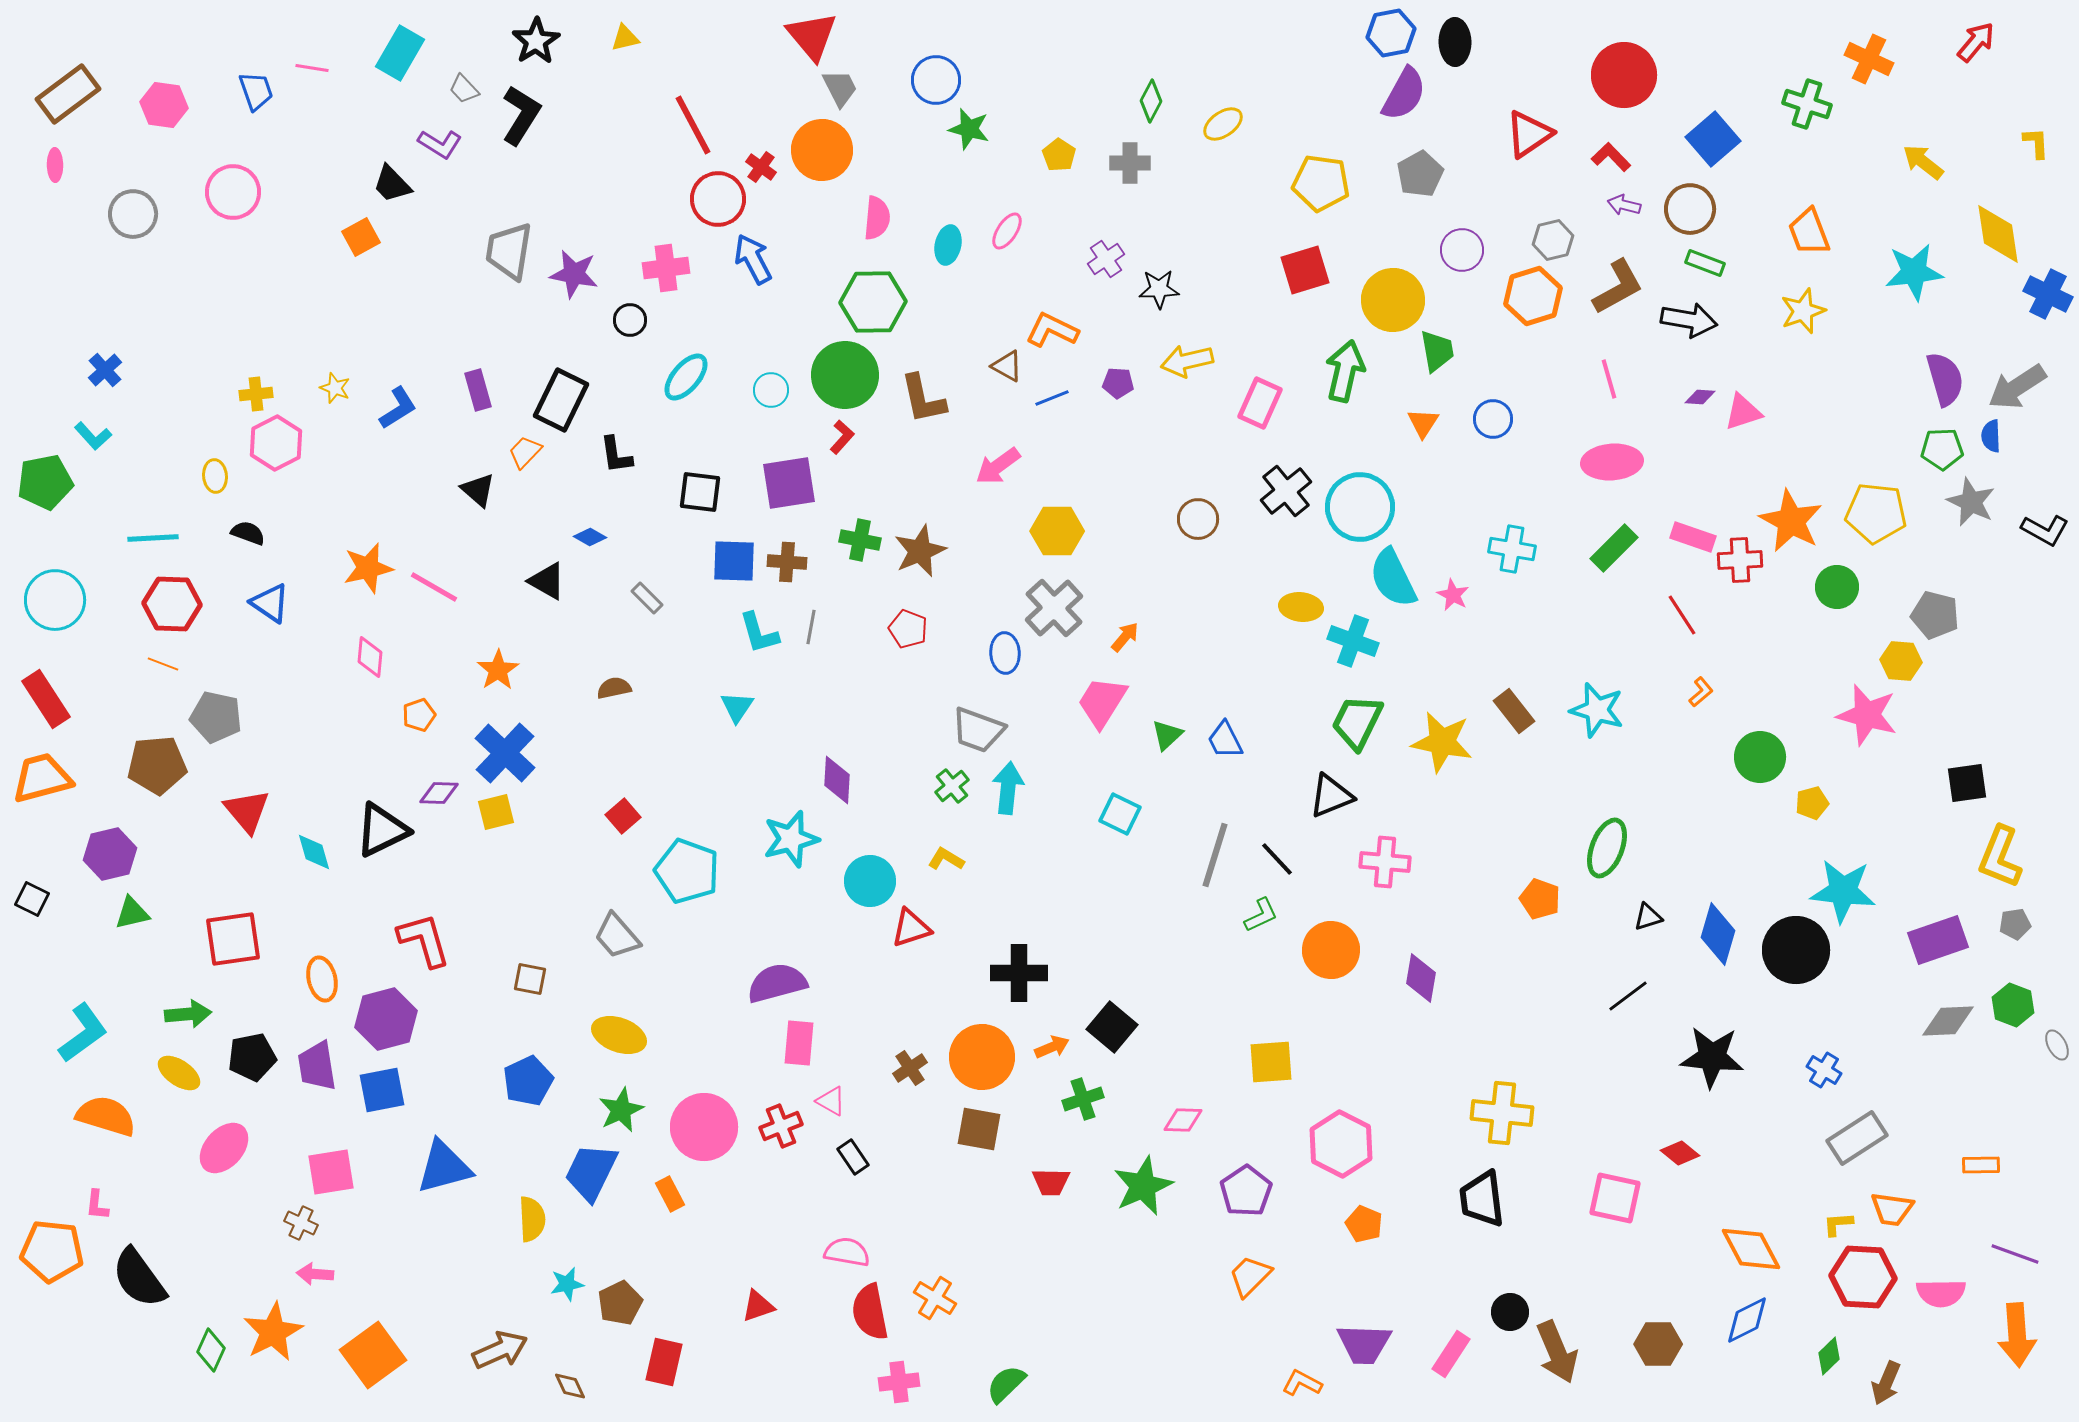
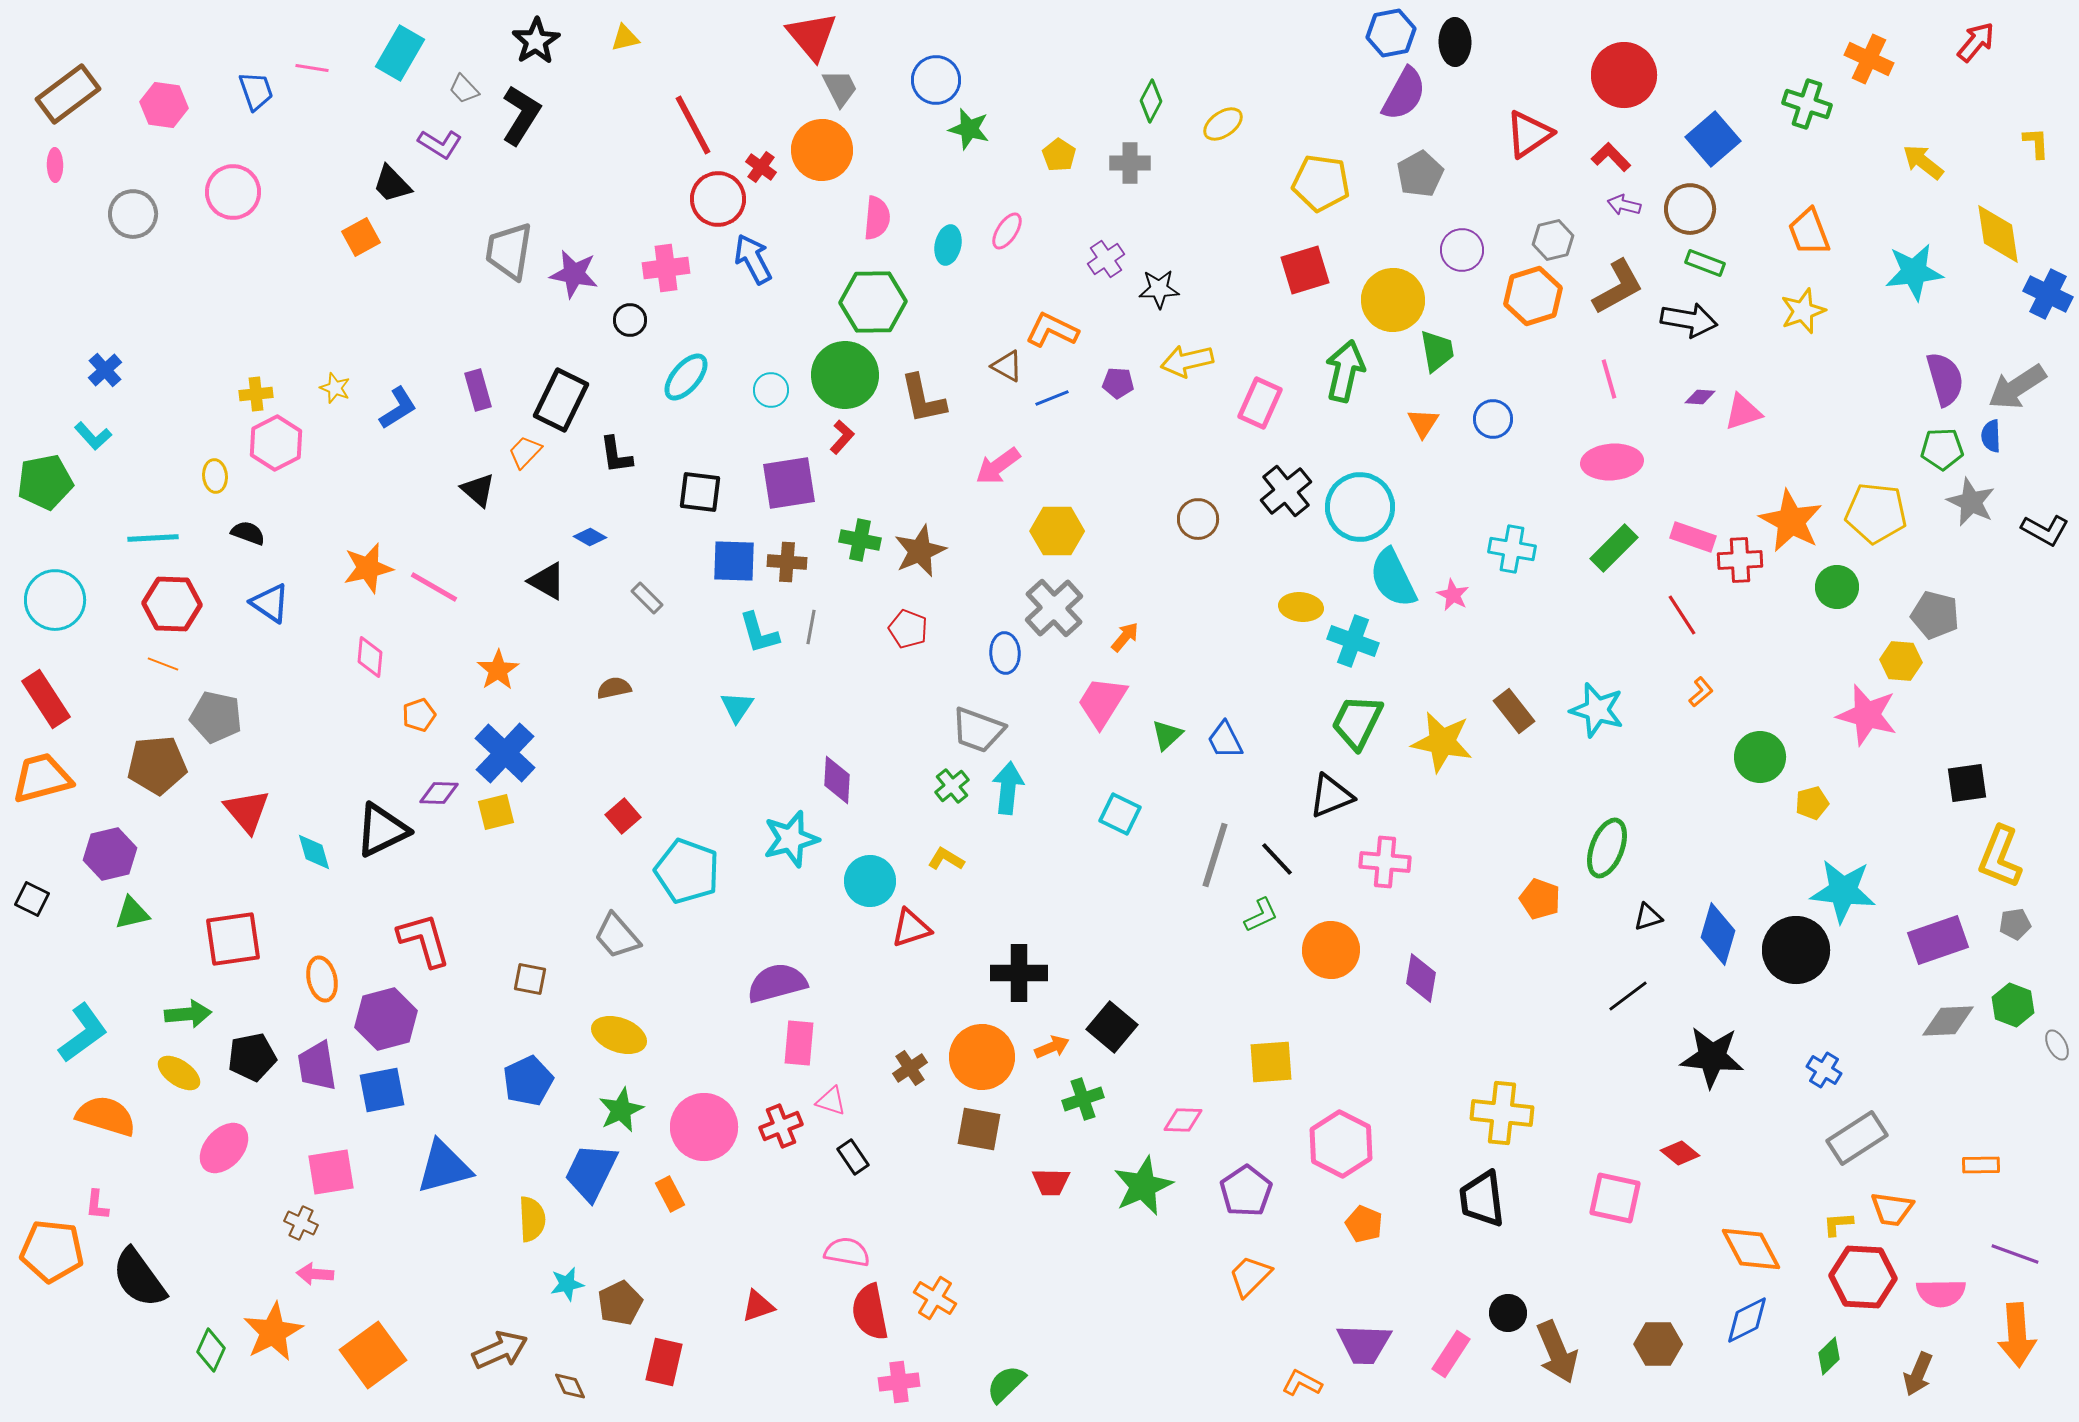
pink triangle at (831, 1101): rotated 12 degrees counterclockwise
black circle at (1510, 1312): moved 2 px left, 1 px down
brown arrow at (1886, 1383): moved 32 px right, 9 px up
